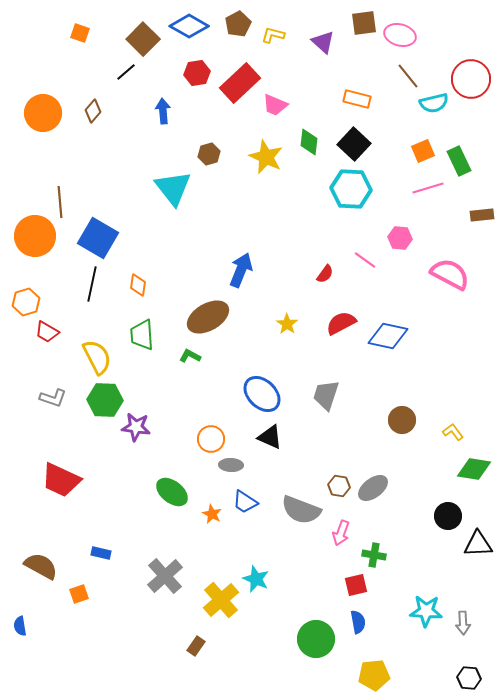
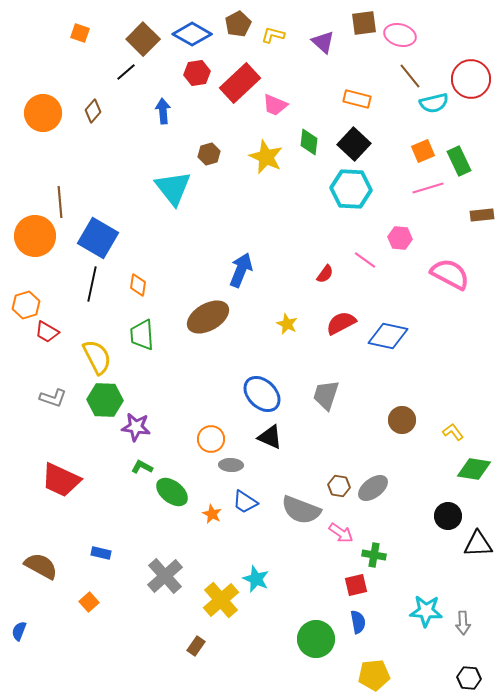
blue diamond at (189, 26): moved 3 px right, 8 px down
brown line at (408, 76): moved 2 px right
orange hexagon at (26, 302): moved 3 px down
yellow star at (287, 324): rotated 10 degrees counterclockwise
green L-shape at (190, 356): moved 48 px left, 111 px down
pink arrow at (341, 533): rotated 75 degrees counterclockwise
orange square at (79, 594): moved 10 px right, 8 px down; rotated 24 degrees counterclockwise
blue semicircle at (20, 626): moved 1 px left, 5 px down; rotated 30 degrees clockwise
